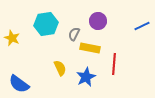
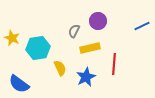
cyan hexagon: moved 8 px left, 24 px down
gray semicircle: moved 3 px up
yellow rectangle: rotated 24 degrees counterclockwise
